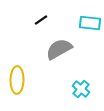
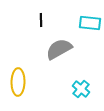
black line: rotated 56 degrees counterclockwise
yellow ellipse: moved 1 px right, 2 px down
